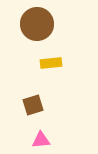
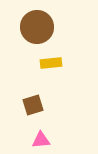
brown circle: moved 3 px down
